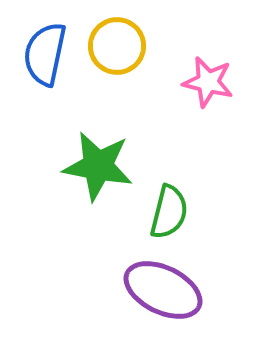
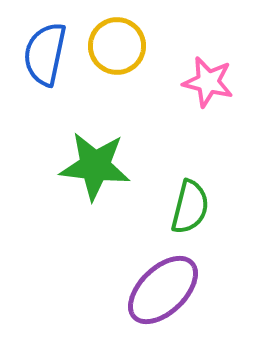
green star: moved 3 px left; rotated 4 degrees counterclockwise
green semicircle: moved 21 px right, 5 px up
purple ellipse: rotated 70 degrees counterclockwise
